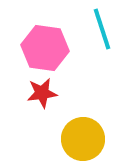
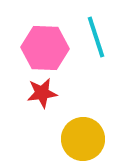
cyan line: moved 6 px left, 8 px down
pink hexagon: rotated 6 degrees counterclockwise
